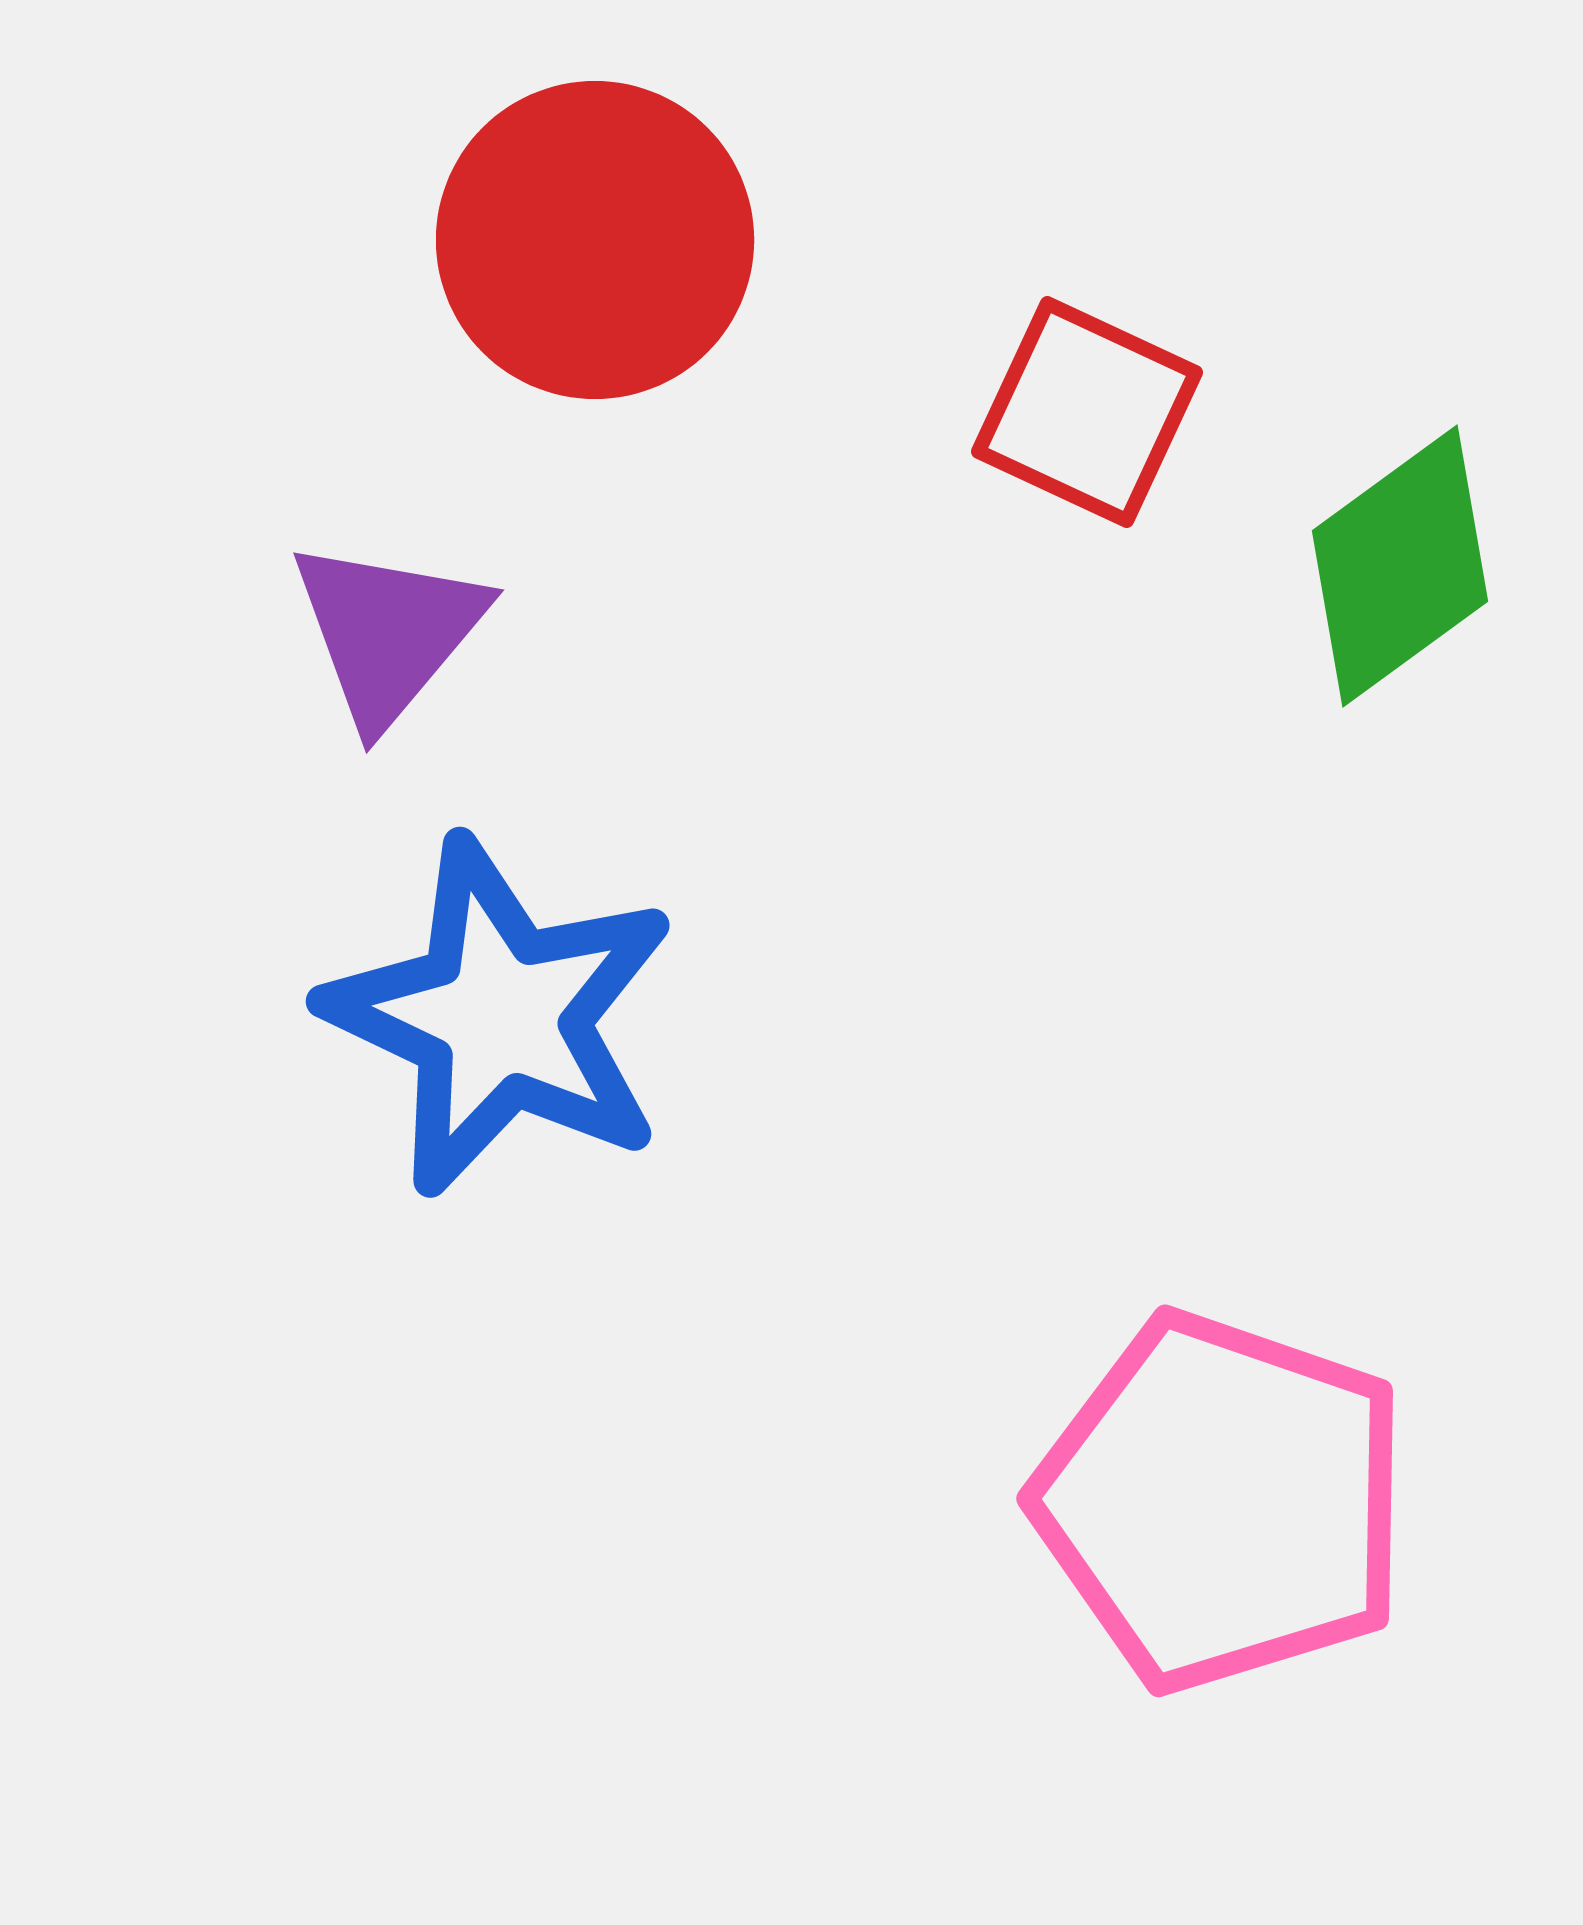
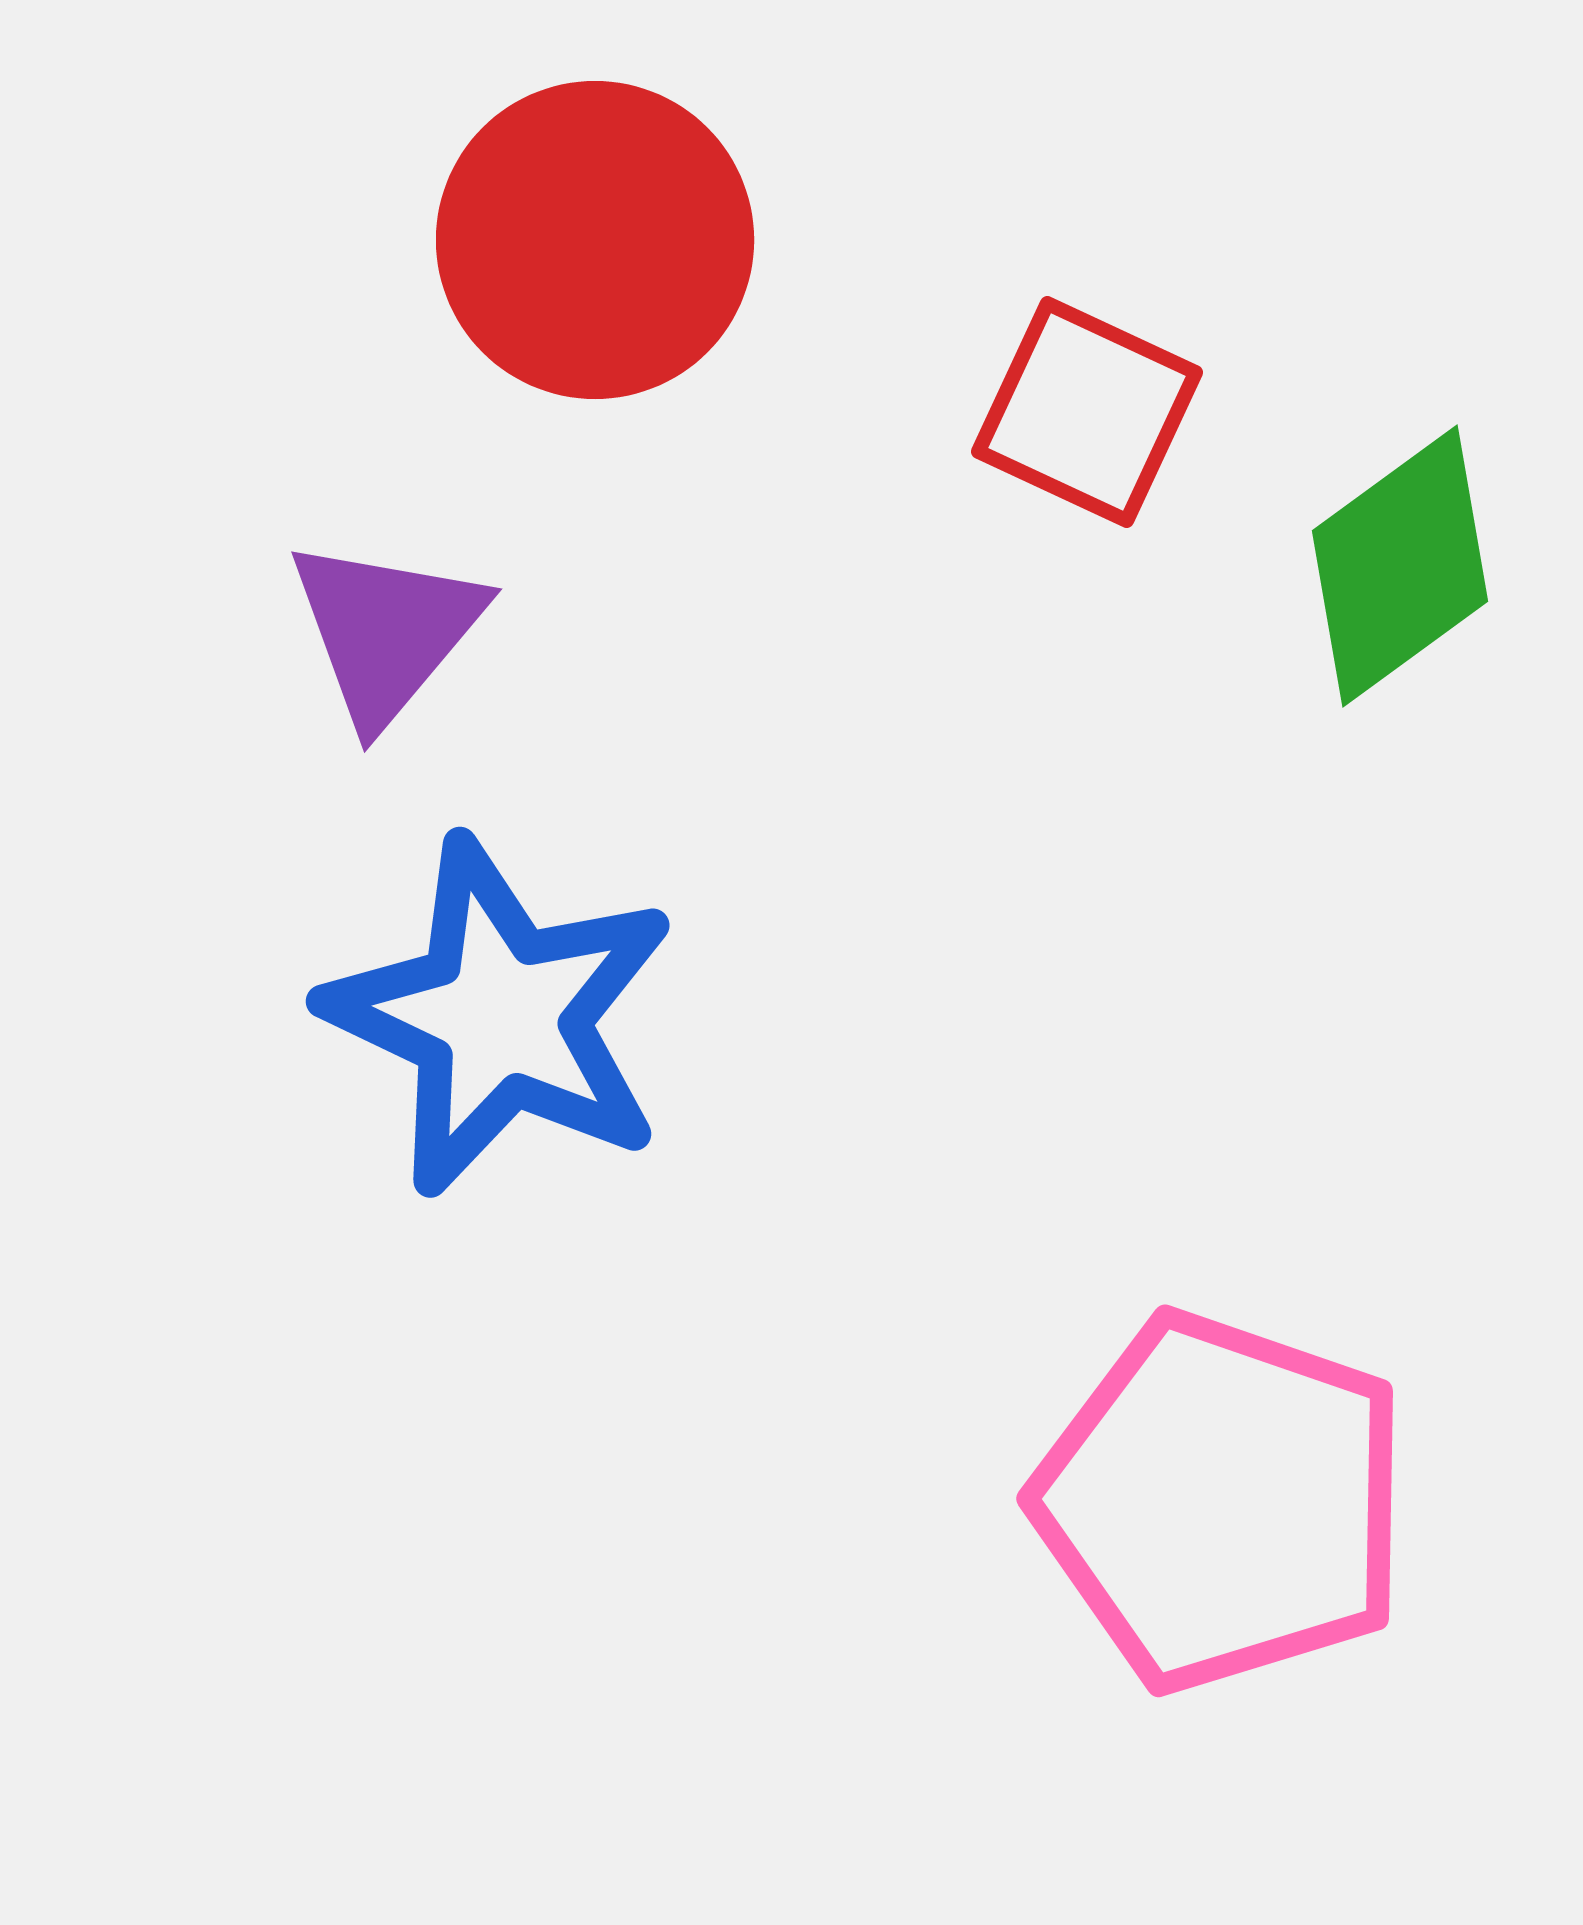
purple triangle: moved 2 px left, 1 px up
